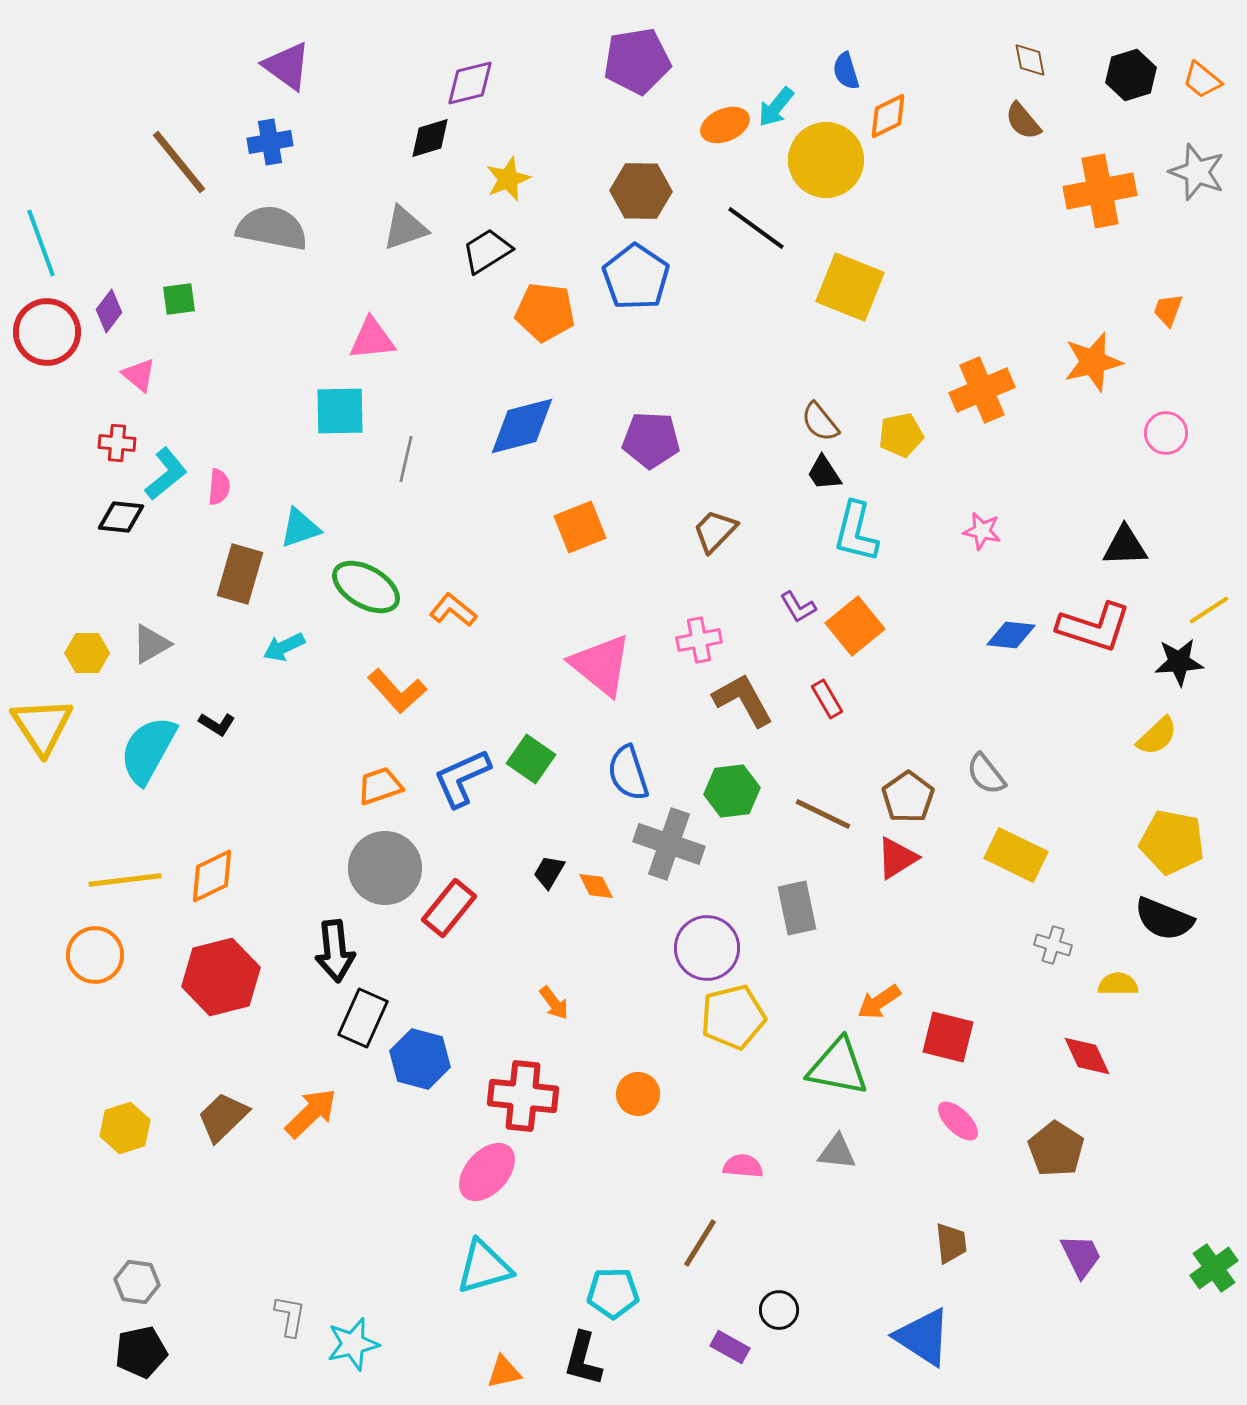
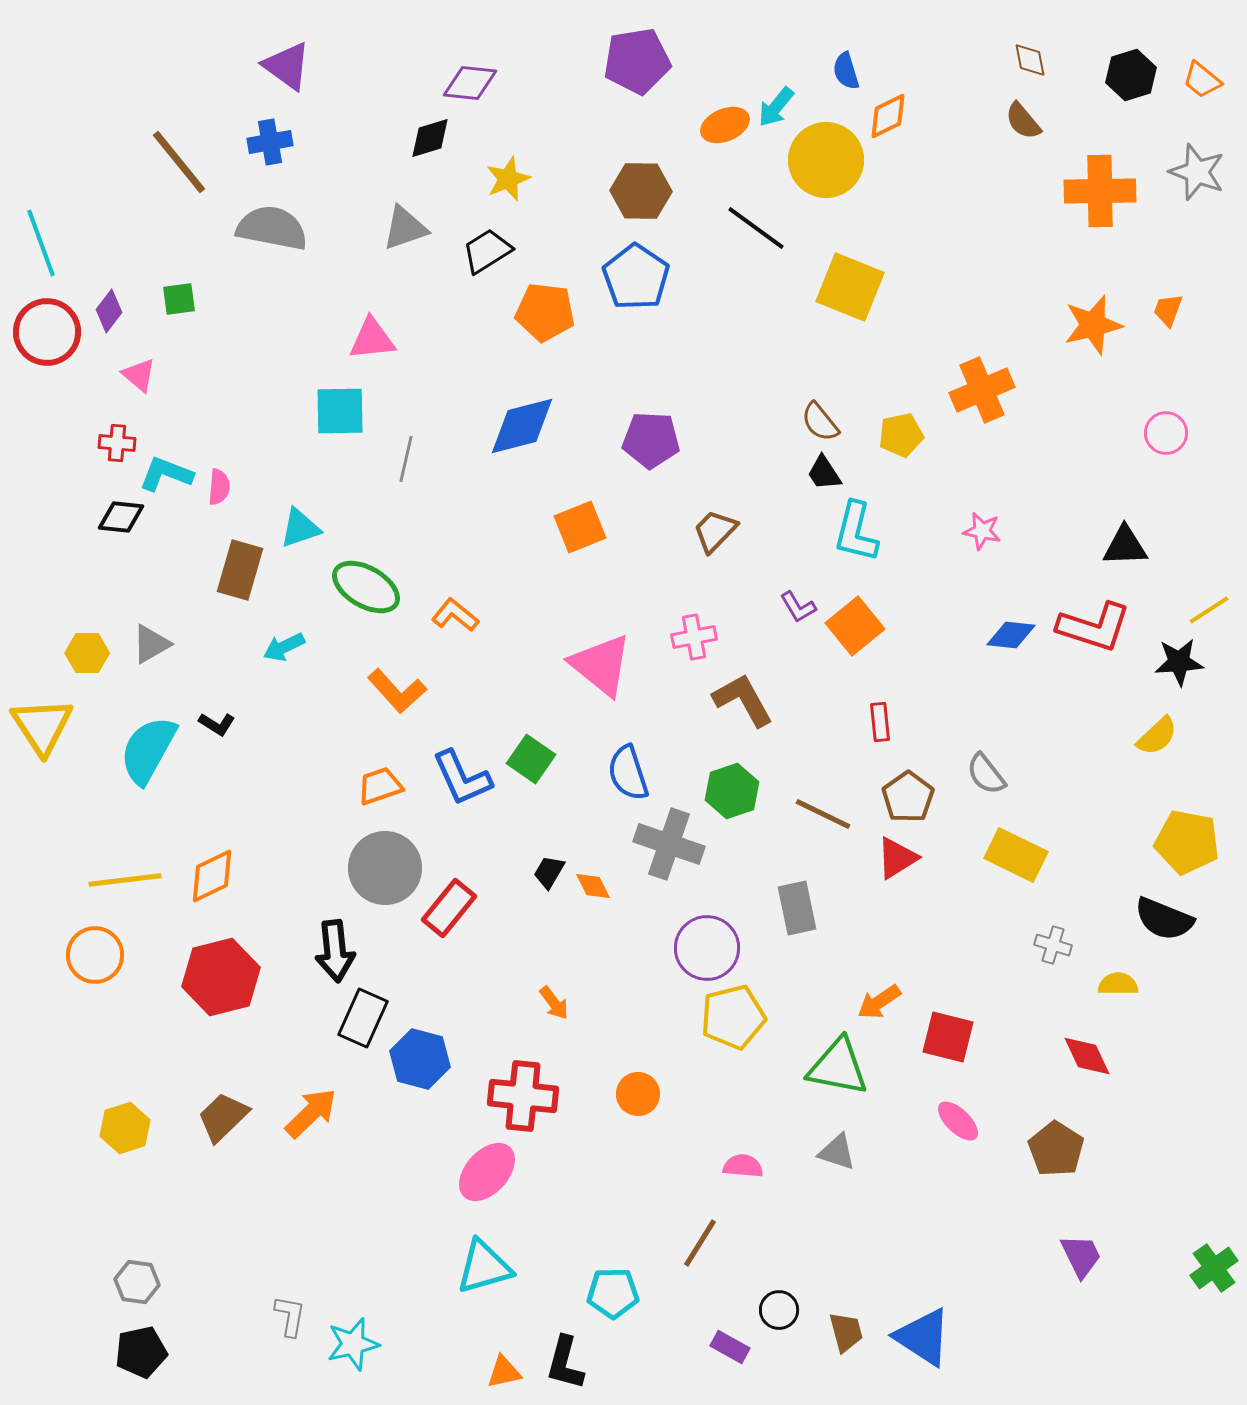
purple diamond at (470, 83): rotated 20 degrees clockwise
orange cross at (1100, 191): rotated 10 degrees clockwise
orange star at (1093, 362): moved 37 px up
cyan L-shape at (166, 474): rotated 120 degrees counterclockwise
brown rectangle at (240, 574): moved 4 px up
orange L-shape at (453, 610): moved 2 px right, 5 px down
pink cross at (699, 640): moved 5 px left, 3 px up
red rectangle at (827, 699): moved 53 px right, 23 px down; rotated 24 degrees clockwise
blue L-shape at (462, 778): rotated 90 degrees counterclockwise
green hexagon at (732, 791): rotated 12 degrees counterclockwise
yellow pentagon at (1172, 842): moved 15 px right
orange diamond at (596, 886): moved 3 px left
gray triangle at (837, 1152): rotated 12 degrees clockwise
brown trapezoid at (951, 1243): moved 105 px left, 89 px down; rotated 9 degrees counterclockwise
black L-shape at (583, 1359): moved 18 px left, 4 px down
